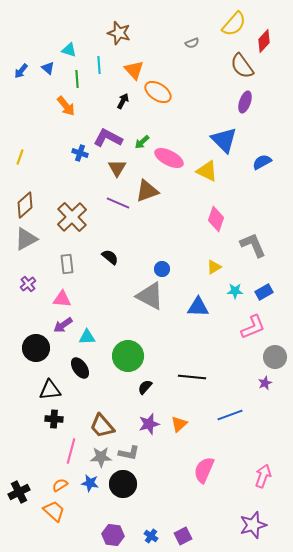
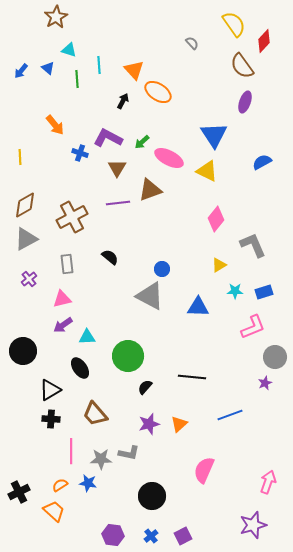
yellow semicircle at (234, 24): rotated 76 degrees counterclockwise
brown star at (119, 33): moved 63 px left, 16 px up; rotated 25 degrees clockwise
gray semicircle at (192, 43): rotated 112 degrees counterclockwise
orange arrow at (66, 106): moved 11 px left, 19 px down
blue triangle at (224, 140): moved 10 px left, 5 px up; rotated 12 degrees clockwise
yellow line at (20, 157): rotated 21 degrees counterclockwise
brown triangle at (147, 191): moved 3 px right, 1 px up
purple line at (118, 203): rotated 30 degrees counterclockwise
brown diamond at (25, 205): rotated 12 degrees clockwise
brown cross at (72, 217): rotated 16 degrees clockwise
pink diamond at (216, 219): rotated 20 degrees clockwise
yellow triangle at (214, 267): moved 5 px right, 2 px up
purple cross at (28, 284): moved 1 px right, 5 px up
blue rectangle at (264, 292): rotated 12 degrees clockwise
pink triangle at (62, 299): rotated 18 degrees counterclockwise
black circle at (36, 348): moved 13 px left, 3 px down
black triangle at (50, 390): rotated 25 degrees counterclockwise
black cross at (54, 419): moved 3 px left
brown trapezoid at (102, 426): moved 7 px left, 12 px up
pink line at (71, 451): rotated 15 degrees counterclockwise
gray star at (101, 457): moved 2 px down
pink arrow at (263, 476): moved 5 px right, 6 px down
blue star at (90, 483): moved 2 px left
black circle at (123, 484): moved 29 px right, 12 px down
blue cross at (151, 536): rotated 16 degrees clockwise
